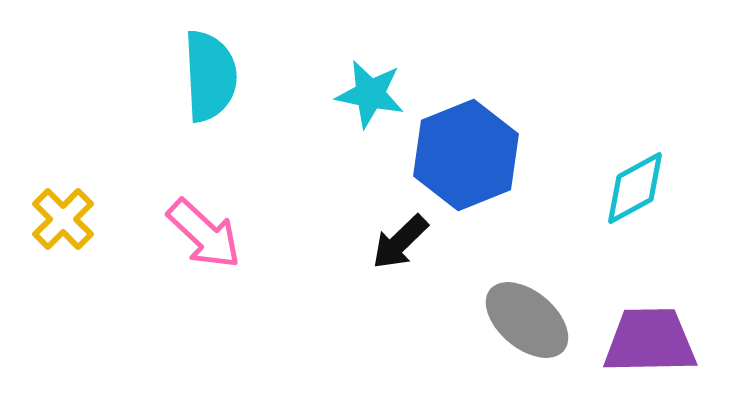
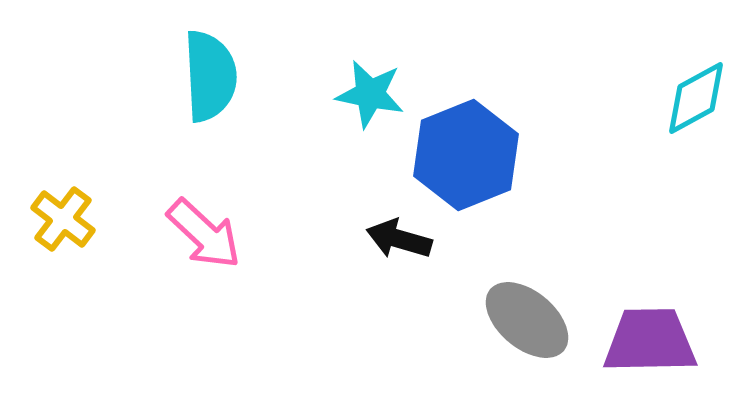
cyan diamond: moved 61 px right, 90 px up
yellow cross: rotated 8 degrees counterclockwise
black arrow: moved 1 px left, 3 px up; rotated 60 degrees clockwise
